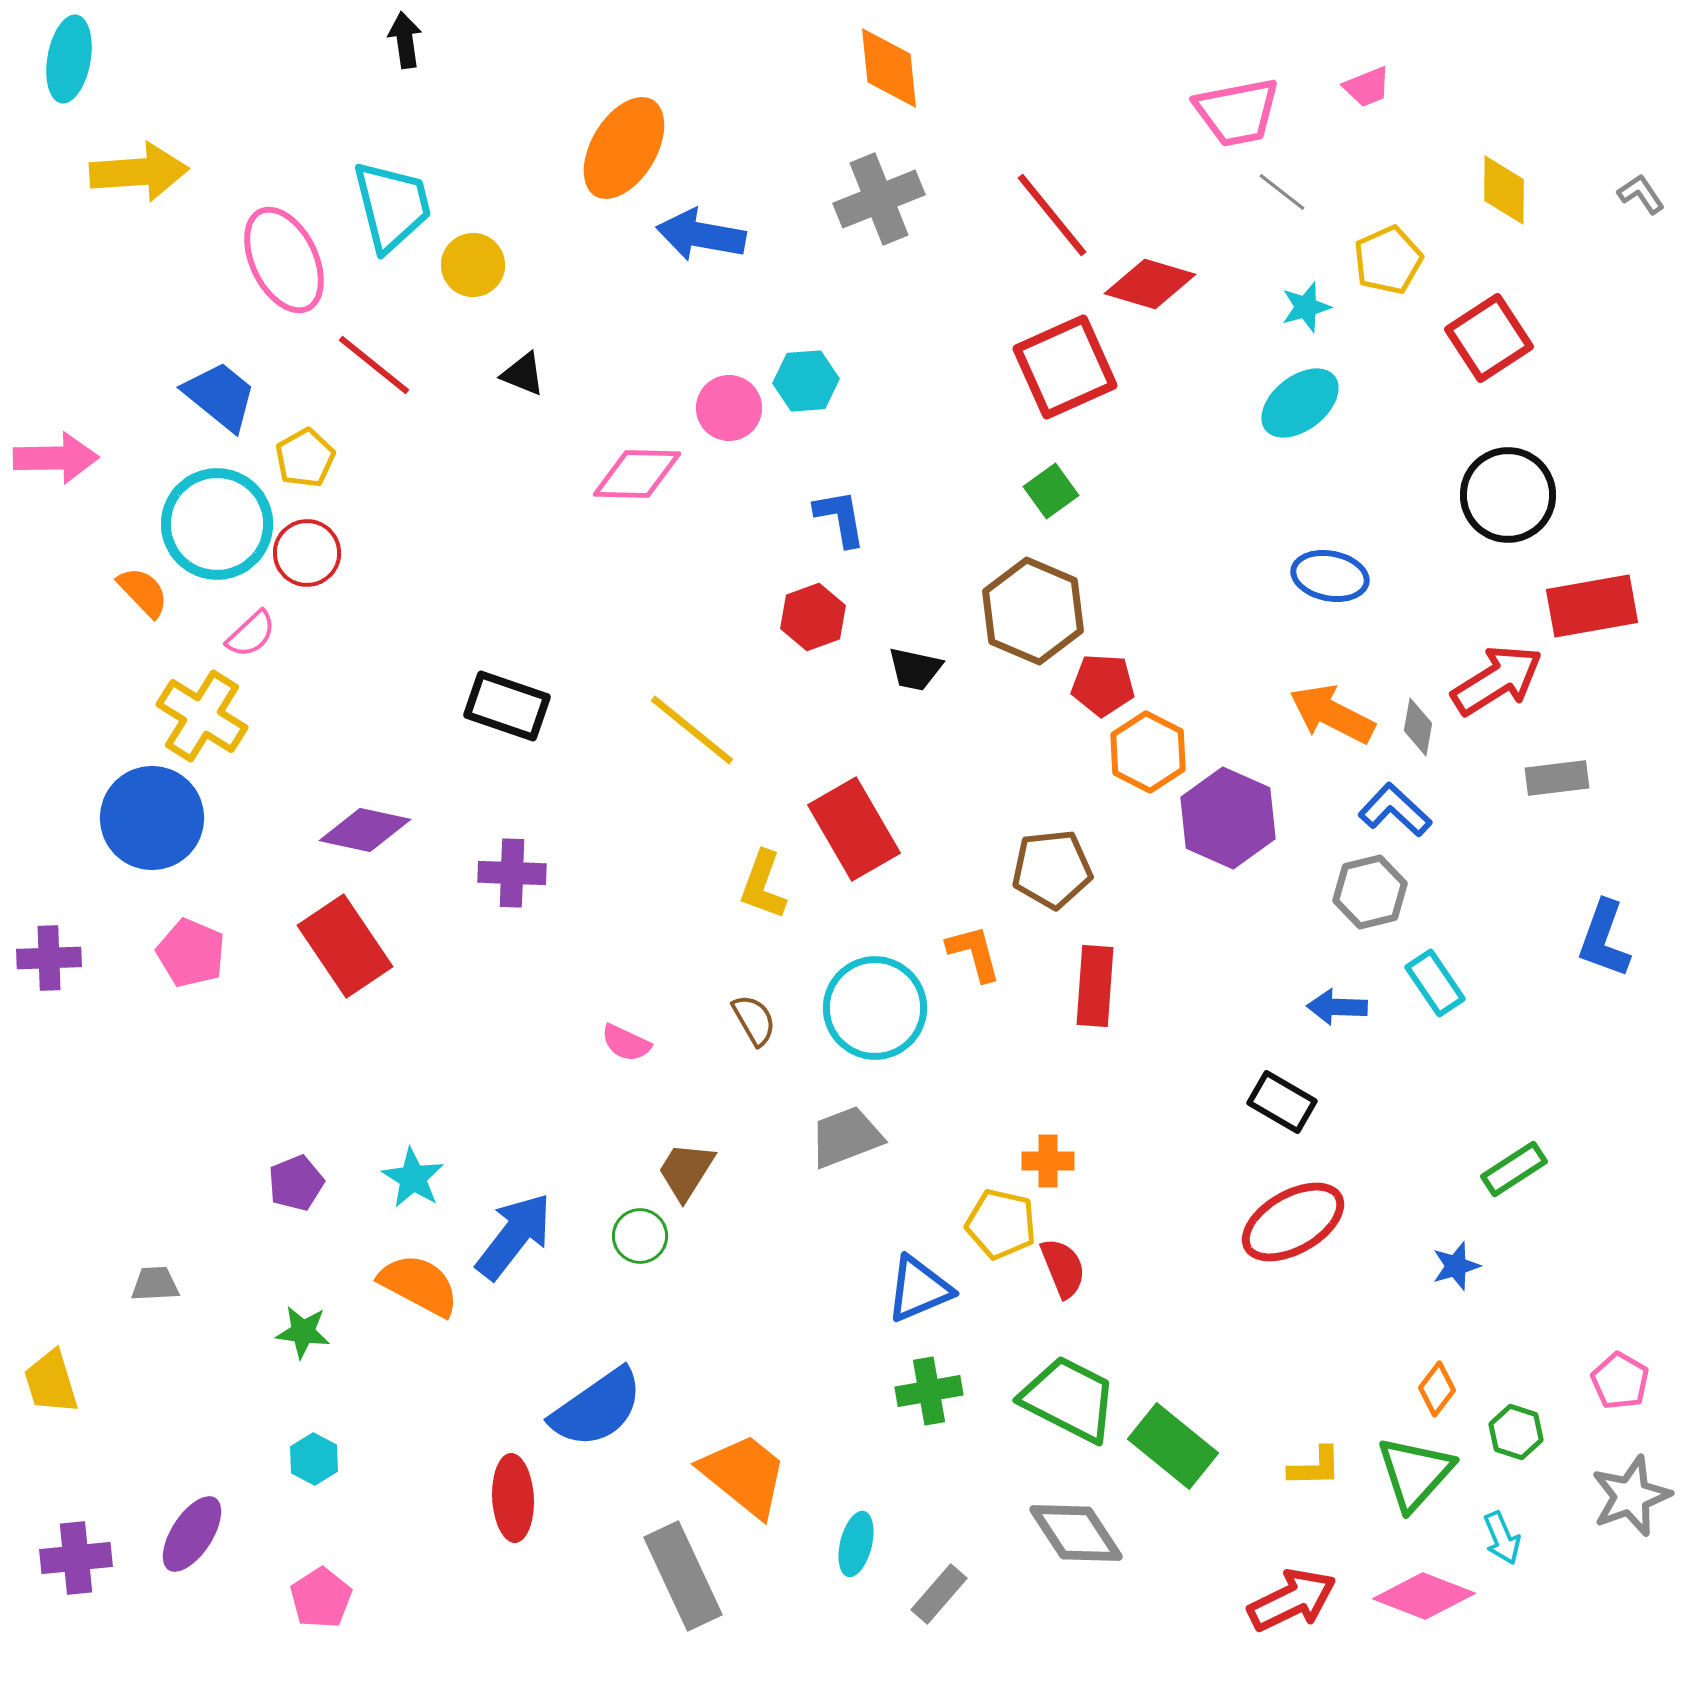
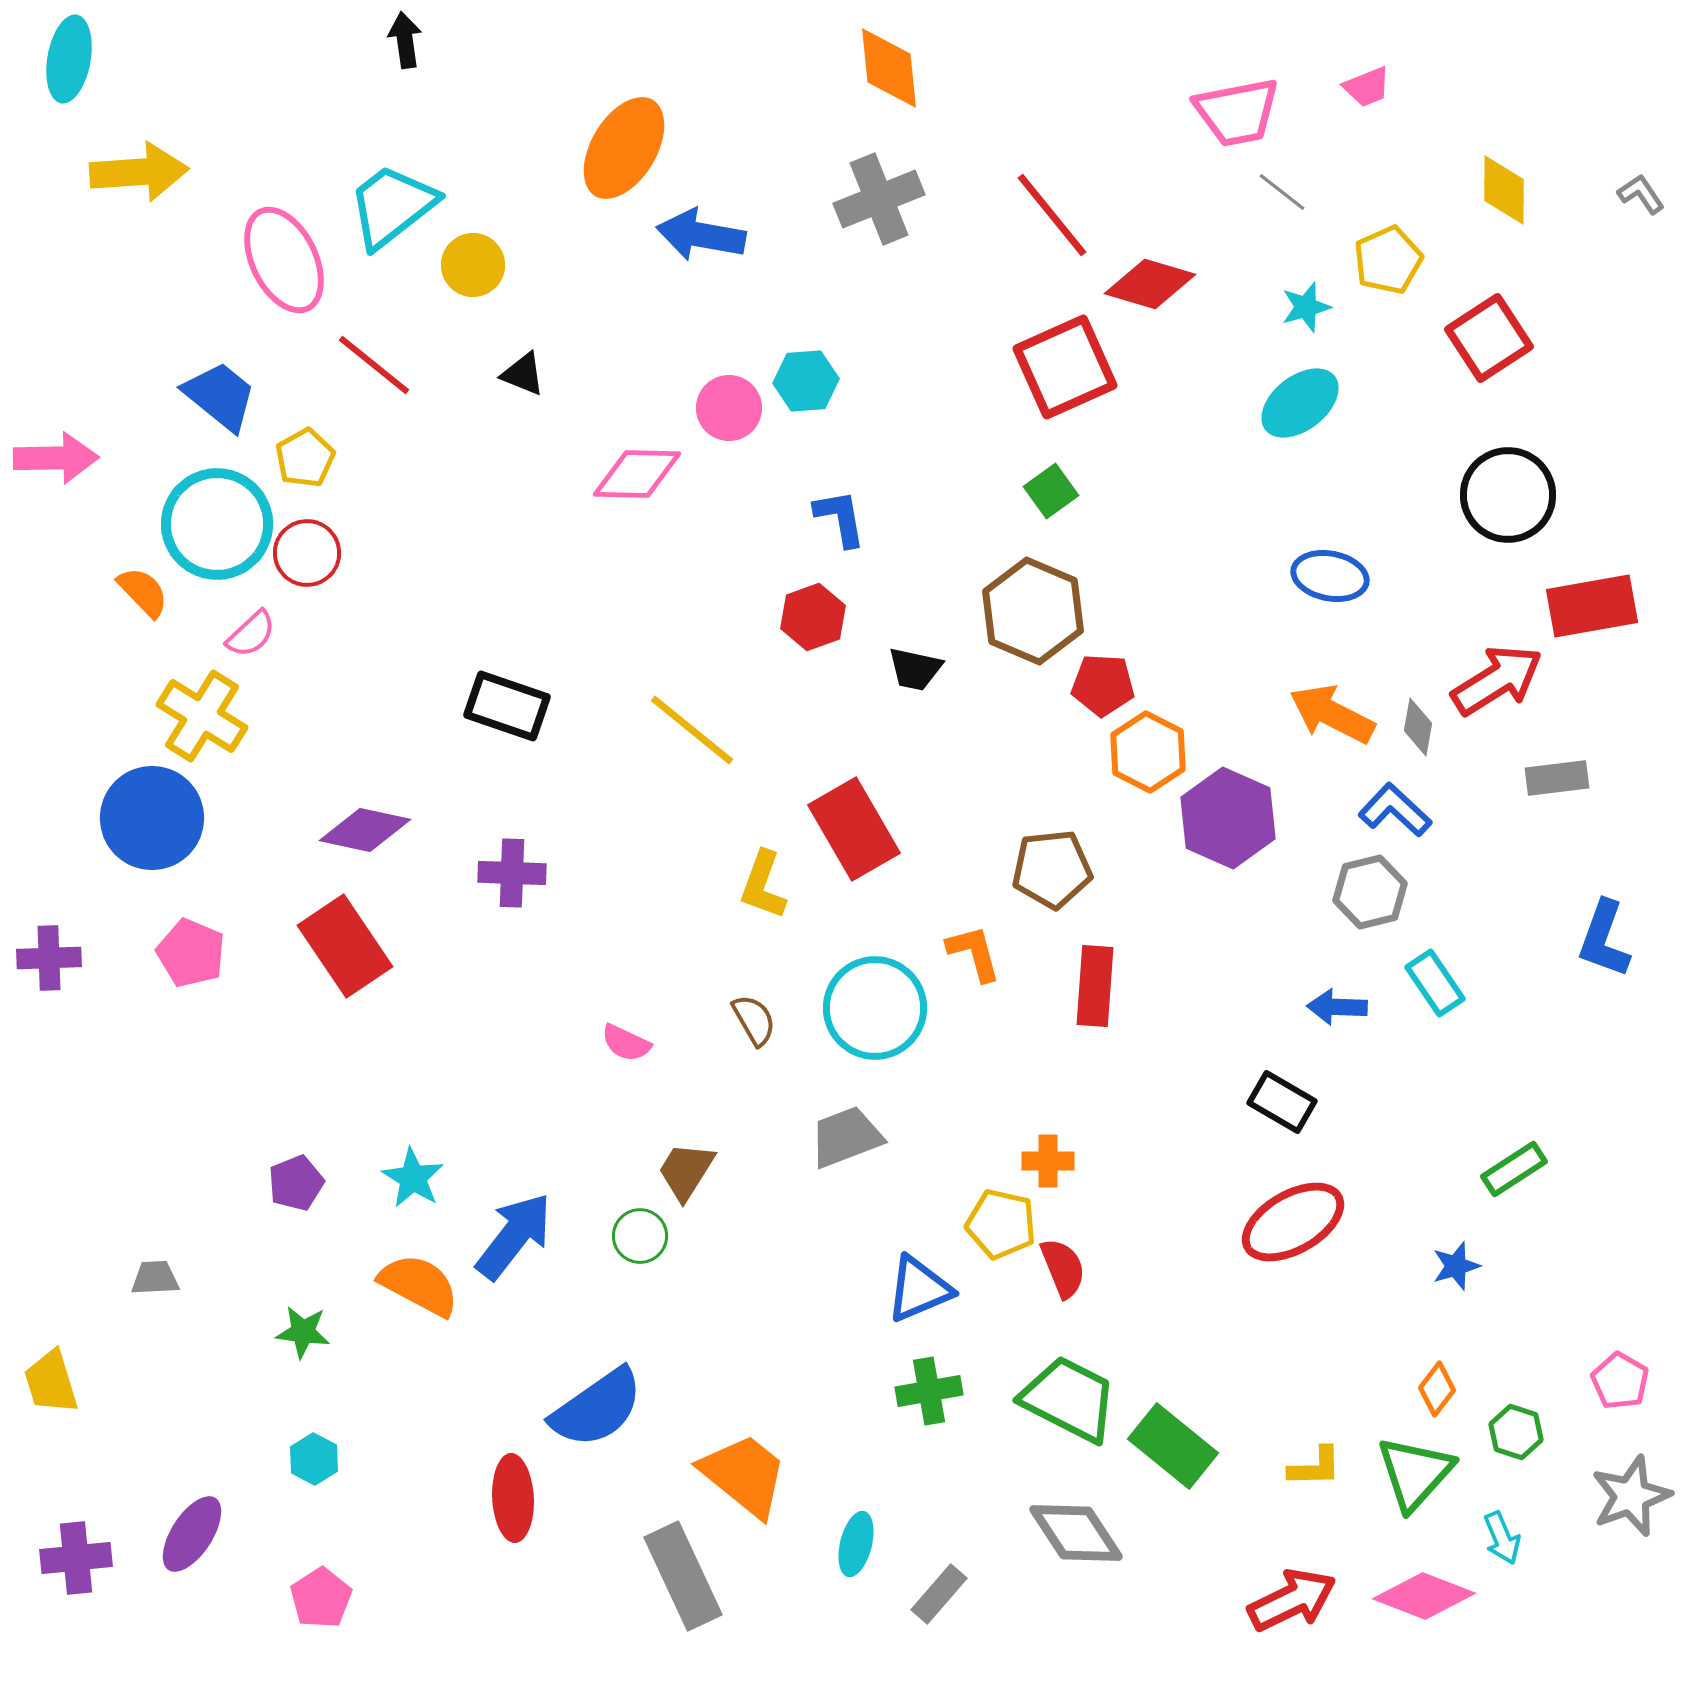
cyan trapezoid at (392, 206): rotated 114 degrees counterclockwise
gray trapezoid at (155, 1284): moved 6 px up
